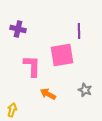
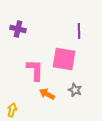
pink square: moved 2 px right, 4 px down; rotated 20 degrees clockwise
pink L-shape: moved 3 px right, 4 px down
gray star: moved 10 px left
orange arrow: moved 1 px left
